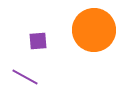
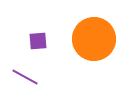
orange circle: moved 9 px down
